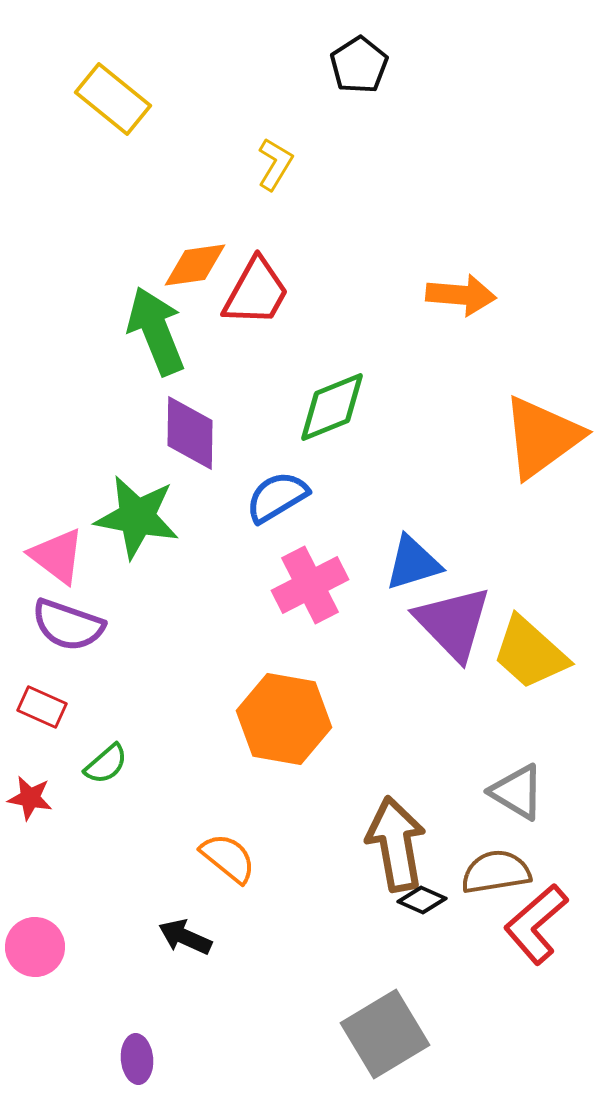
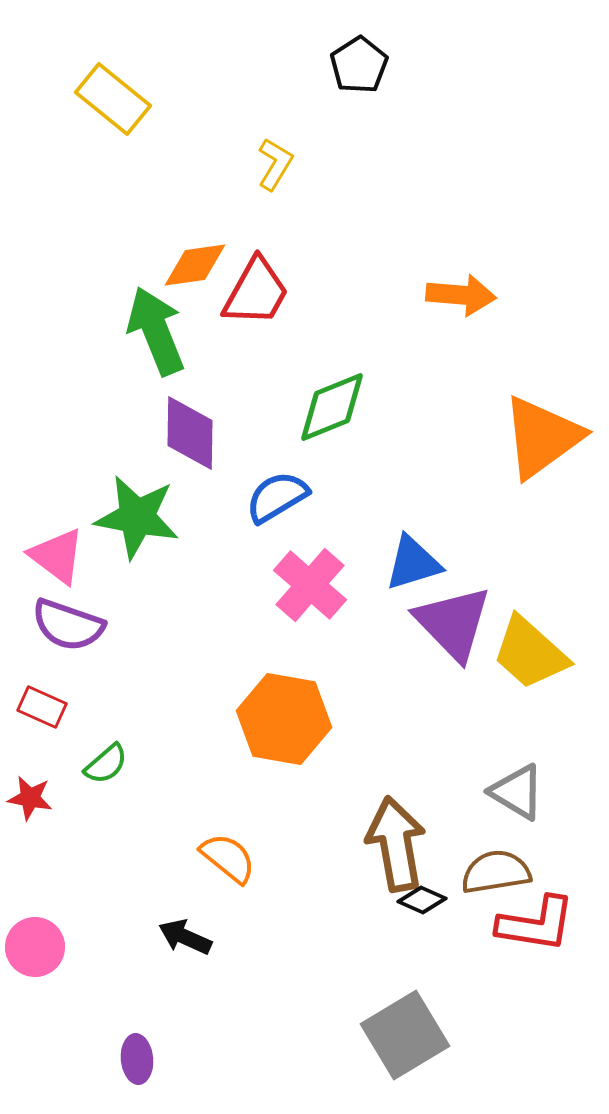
pink cross: rotated 22 degrees counterclockwise
red L-shape: rotated 130 degrees counterclockwise
gray square: moved 20 px right, 1 px down
